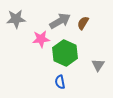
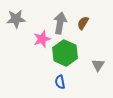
gray arrow: moved 2 px down; rotated 50 degrees counterclockwise
pink star: moved 1 px right; rotated 12 degrees counterclockwise
